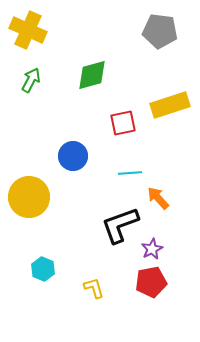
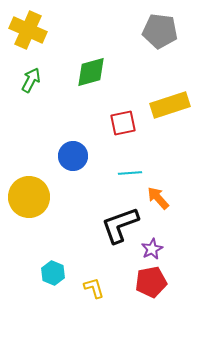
green diamond: moved 1 px left, 3 px up
cyan hexagon: moved 10 px right, 4 px down
